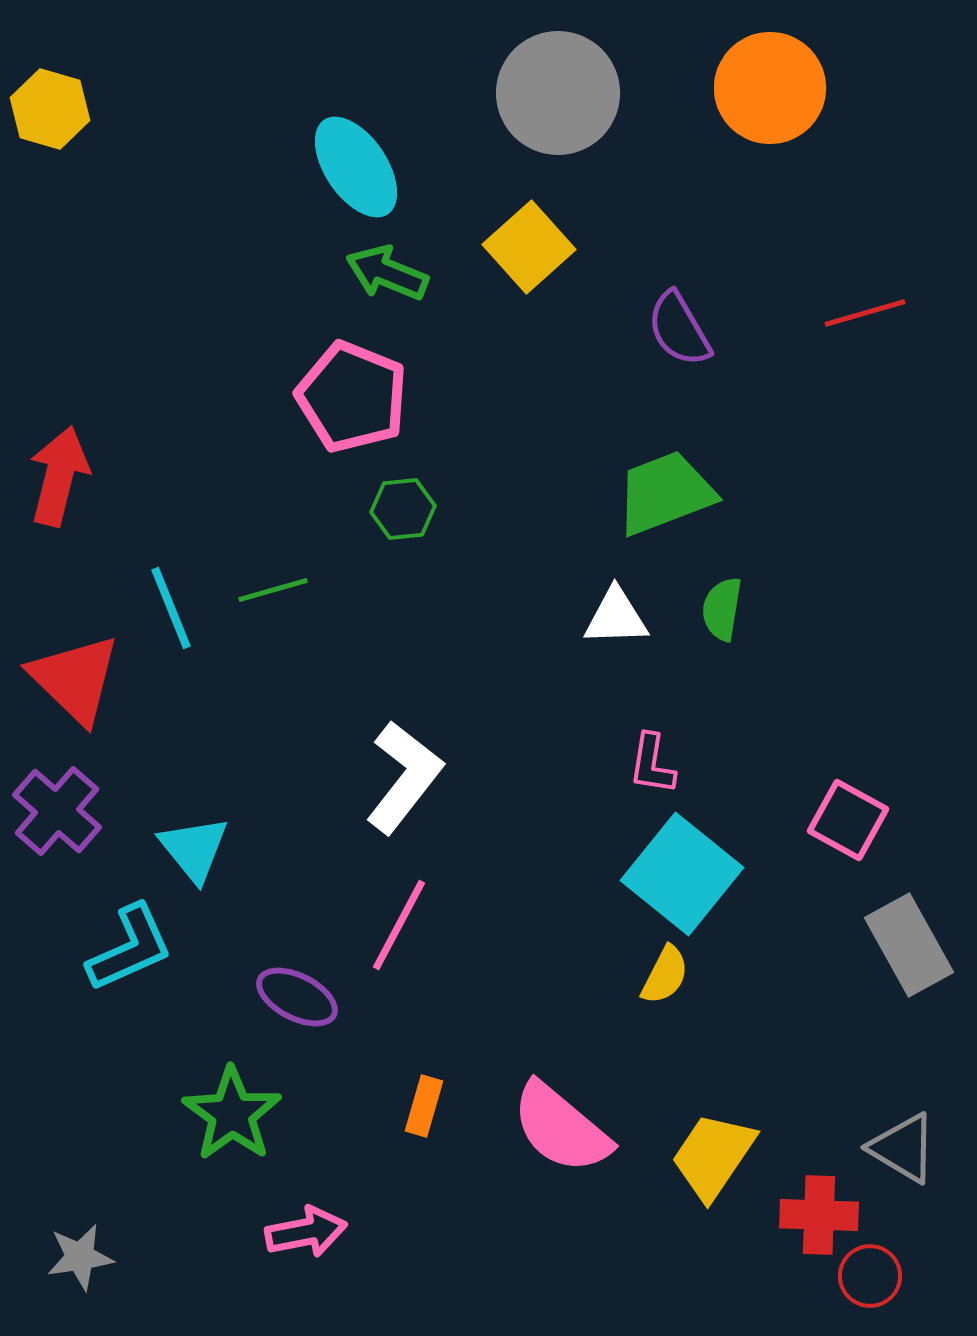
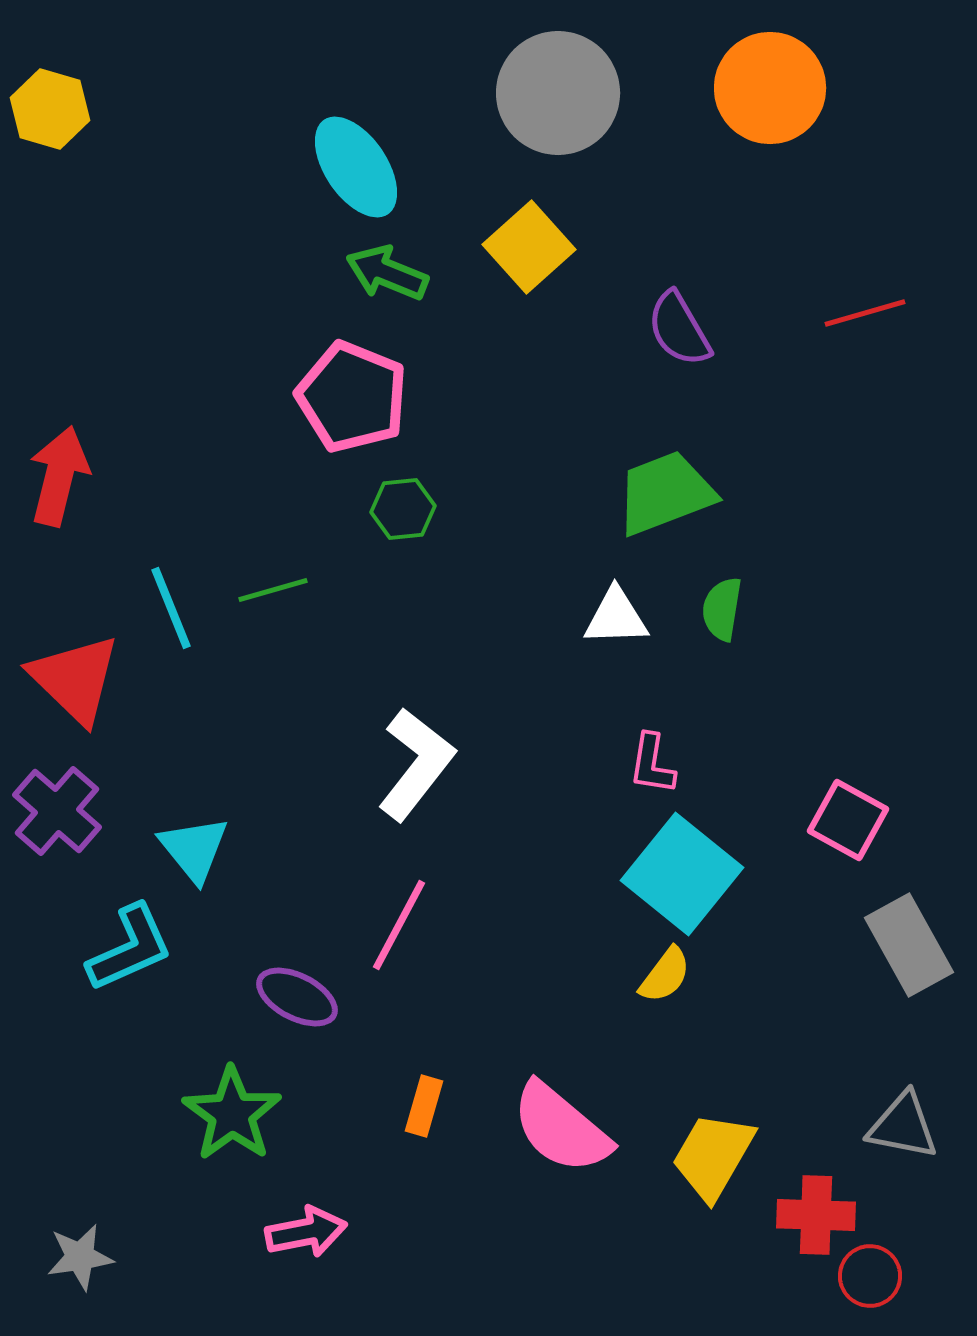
white L-shape: moved 12 px right, 13 px up
yellow semicircle: rotated 10 degrees clockwise
gray triangle: moved 22 px up; rotated 20 degrees counterclockwise
yellow trapezoid: rotated 4 degrees counterclockwise
red cross: moved 3 px left
